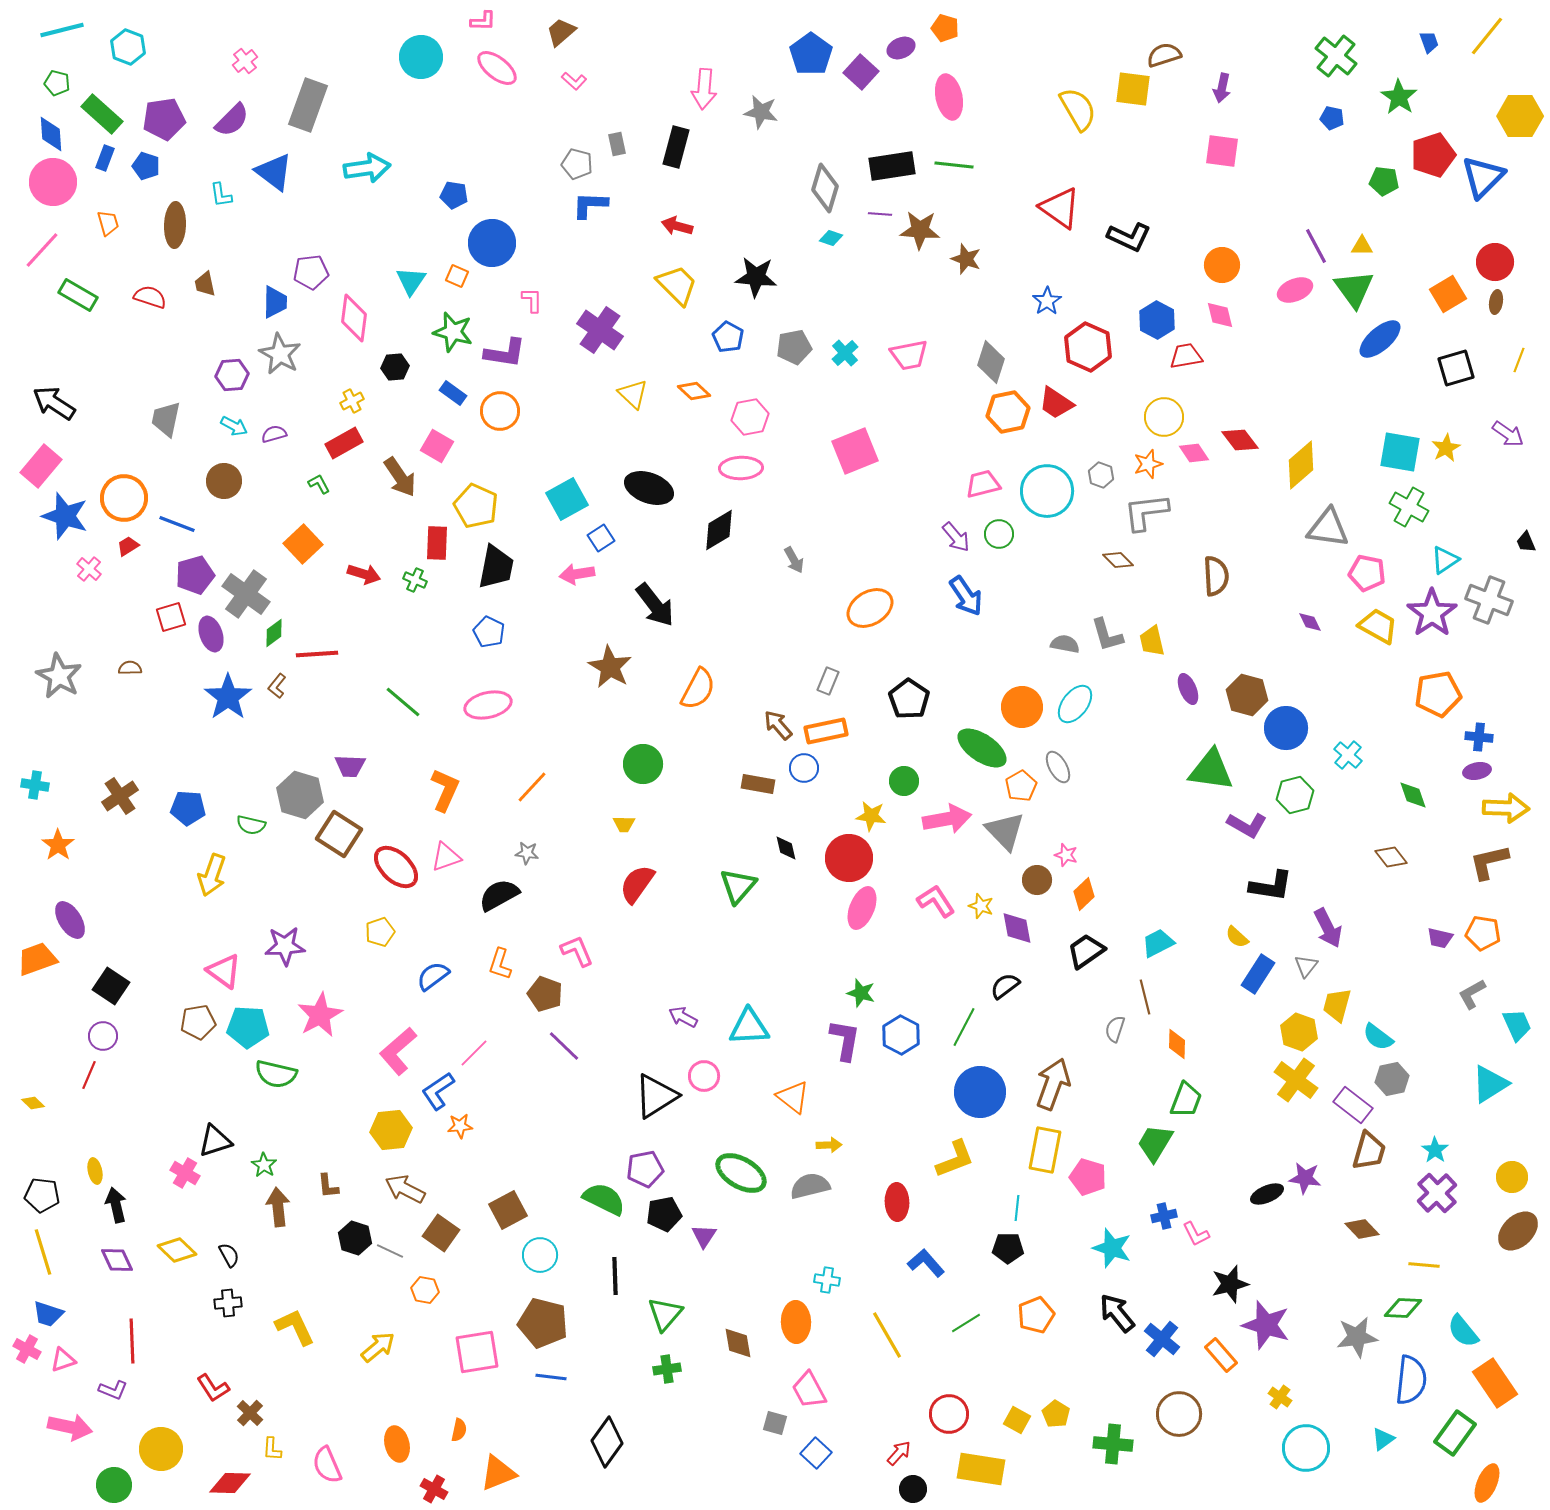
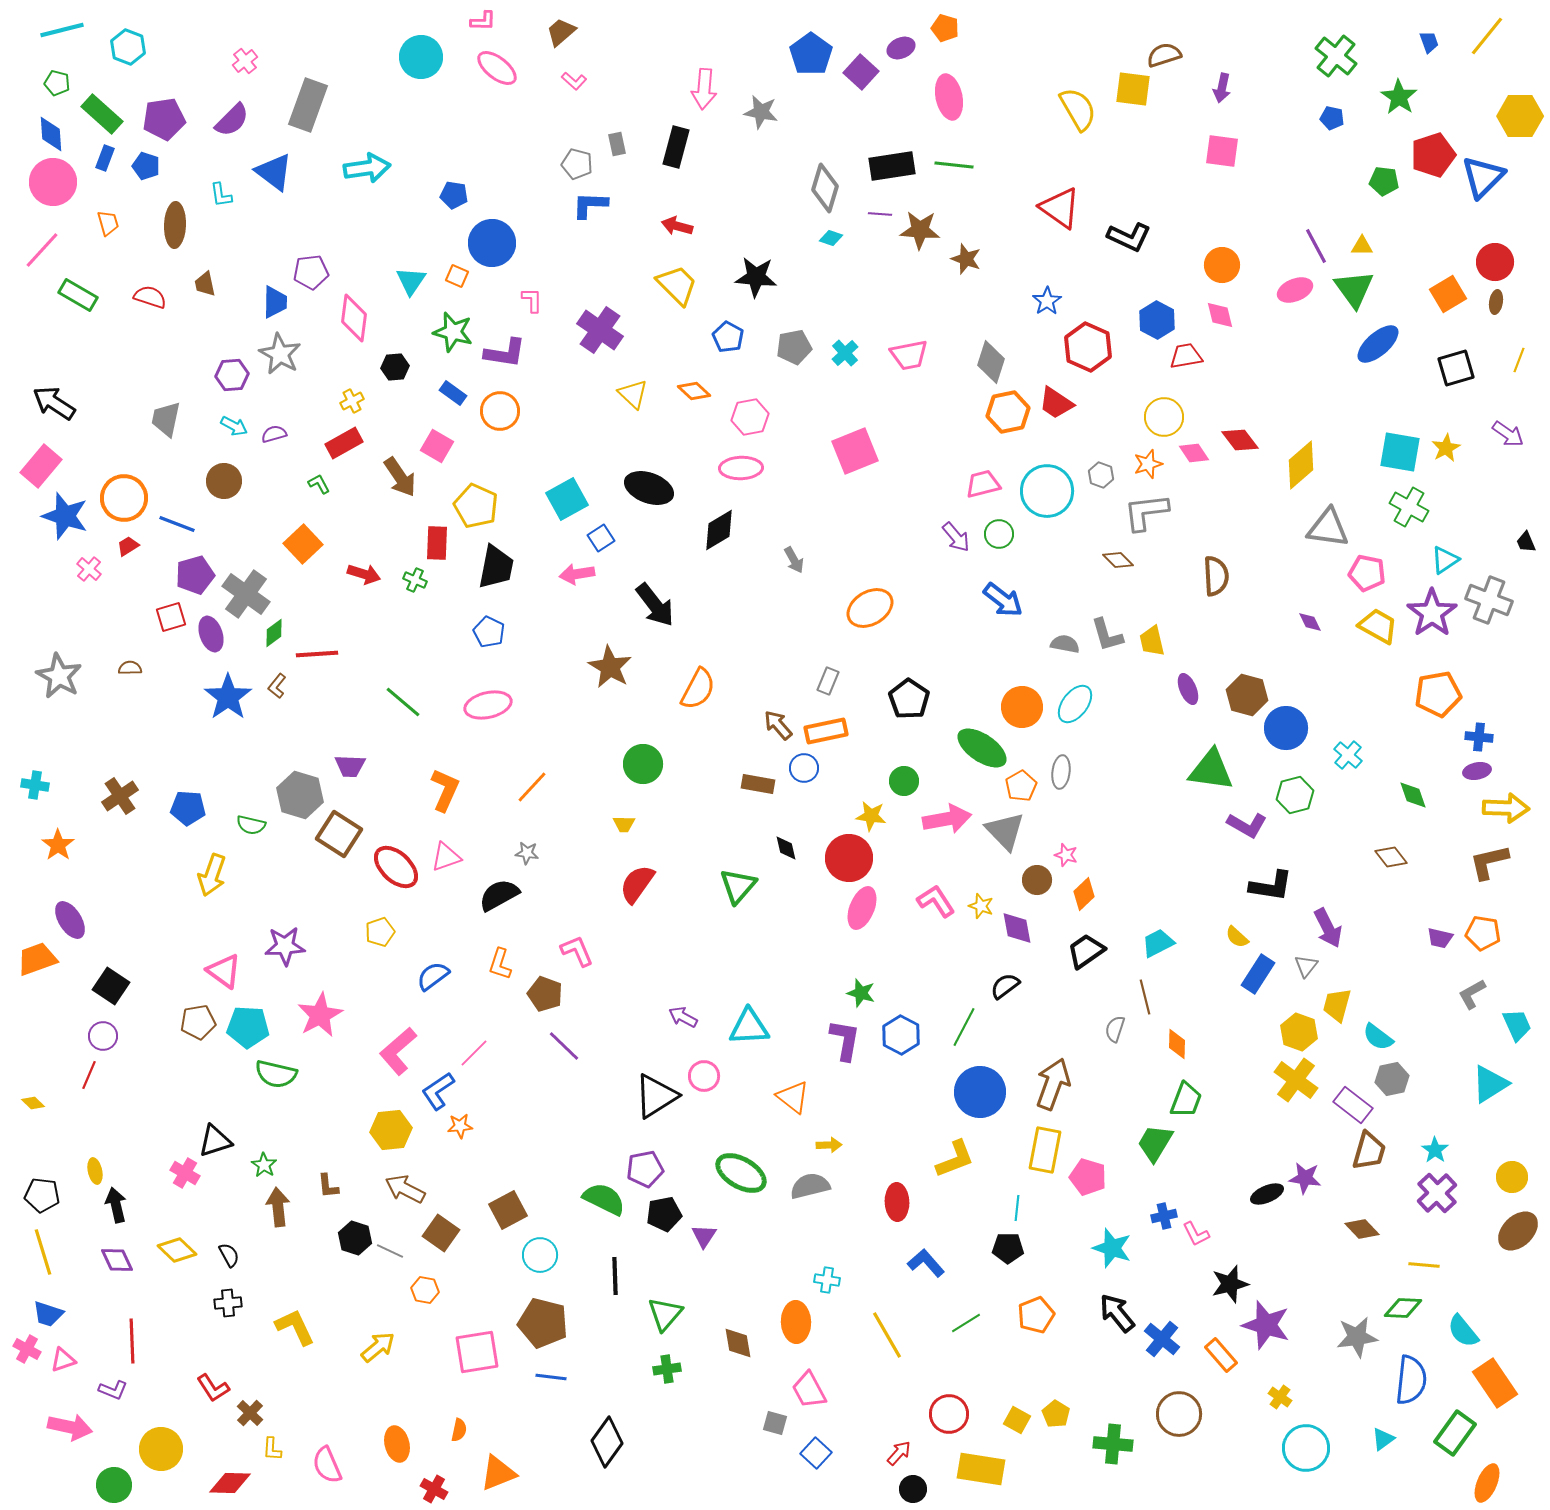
blue ellipse at (1380, 339): moved 2 px left, 5 px down
blue arrow at (966, 596): moved 37 px right, 4 px down; rotated 18 degrees counterclockwise
gray ellipse at (1058, 767): moved 3 px right, 5 px down; rotated 36 degrees clockwise
